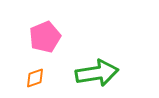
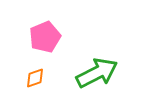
green arrow: rotated 18 degrees counterclockwise
